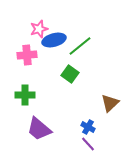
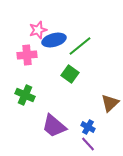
pink star: moved 1 px left, 1 px down
green cross: rotated 24 degrees clockwise
purple trapezoid: moved 15 px right, 3 px up
